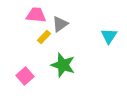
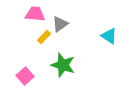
pink trapezoid: moved 1 px left, 1 px up
cyan triangle: rotated 30 degrees counterclockwise
